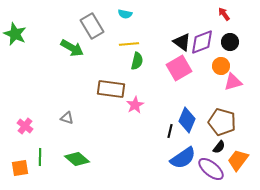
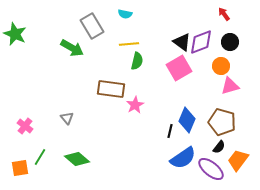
purple diamond: moved 1 px left
pink triangle: moved 3 px left, 4 px down
gray triangle: rotated 32 degrees clockwise
green line: rotated 30 degrees clockwise
